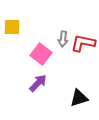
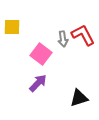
gray arrow: rotated 14 degrees counterclockwise
red L-shape: moved 8 px up; rotated 50 degrees clockwise
